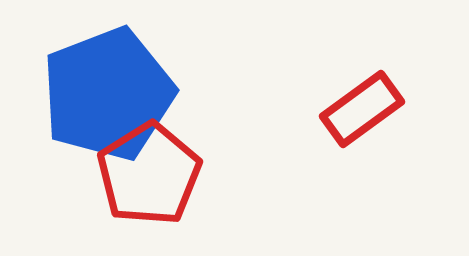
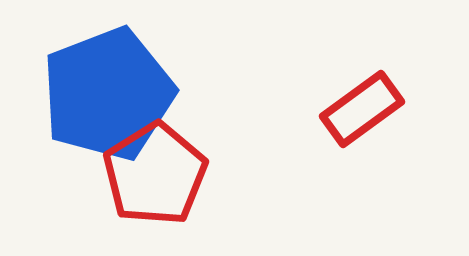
red pentagon: moved 6 px right
